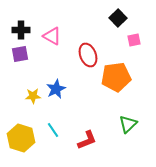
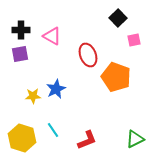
orange pentagon: rotated 28 degrees clockwise
green triangle: moved 7 px right, 15 px down; rotated 18 degrees clockwise
yellow hexagon: moved 1 px right
